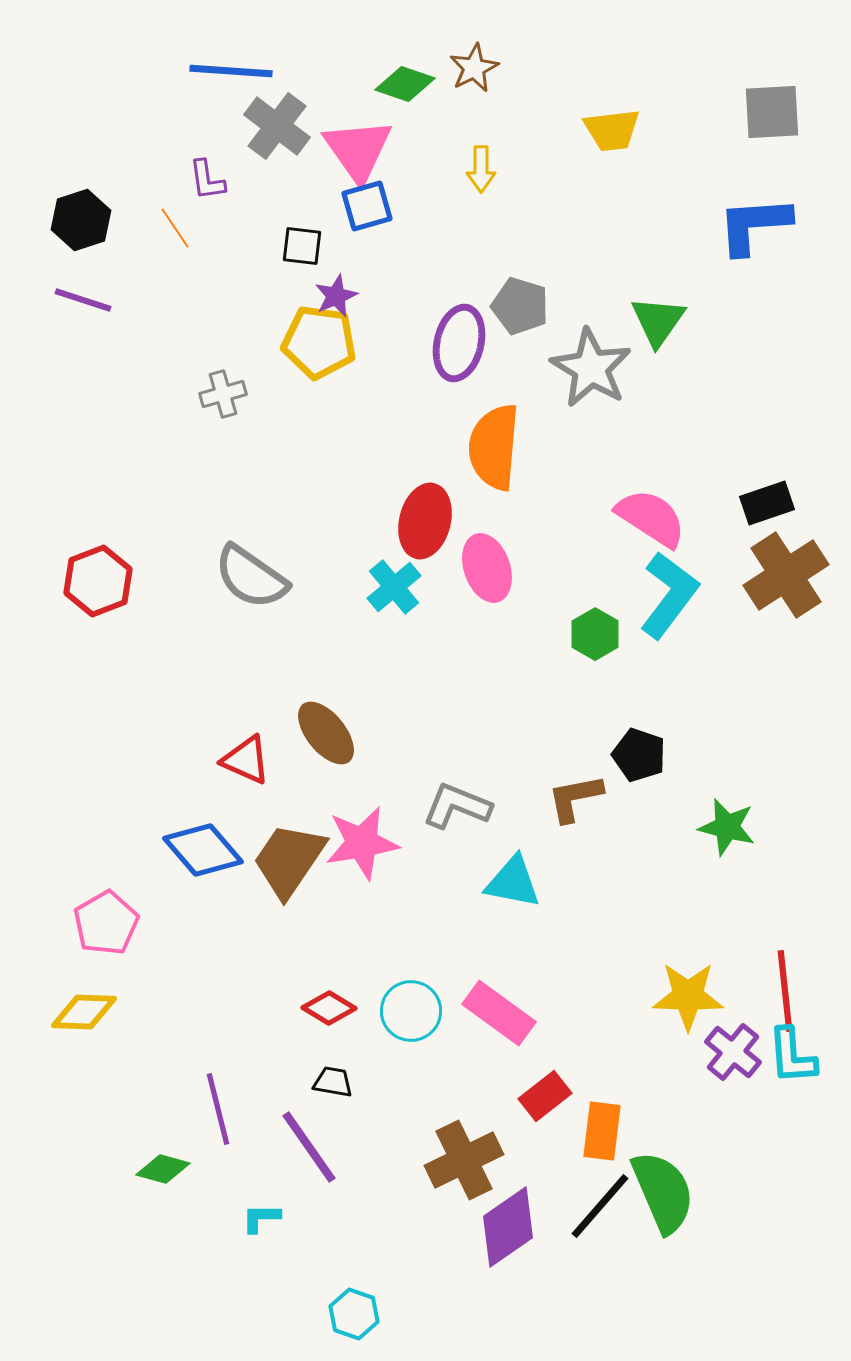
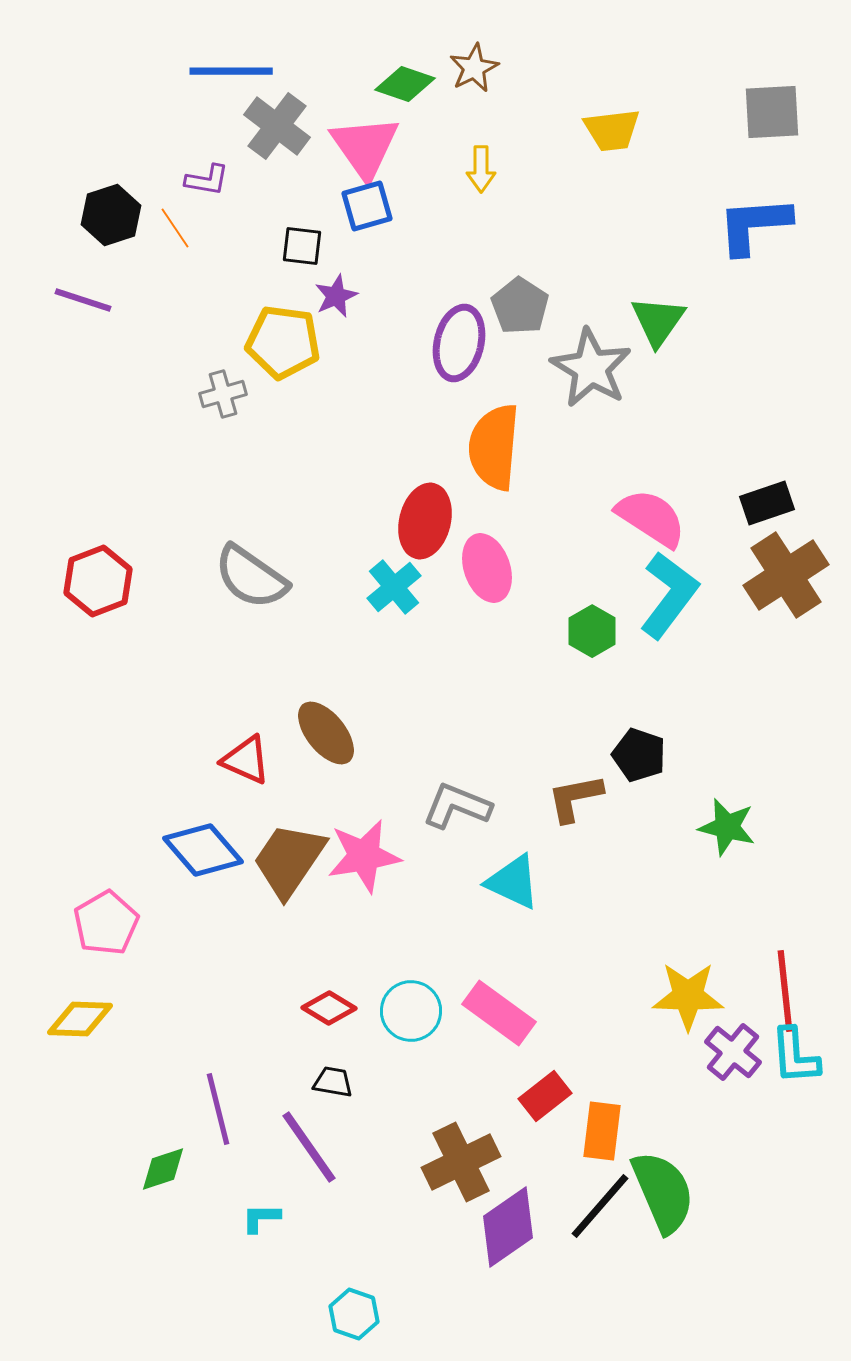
blue line at (231, 71): rotated 4 degrees counterclockwise
pink triangle at (358, 150): moved 7 px right, 3 px up
purple L-shape at (207, 180): rotated 72 degrees counterclockwise
black hexagon at (81, 220): moved 30 px right, 5 px up
gray pentagon at (520, 306): rotated 16 degrees clockwise
yellow pentagon at (319, 342): moved 36 px left
green hexagon at (595, 634): moved 3 px left, 3 px up
pink star at (362, 843): moved 2 px right, 13 px down
cyan triangle at (513, 882): rotated 14 degrees clockwise
yellow diamond at (84, 1012): moved 4 px left, 7 px down
cyan L-shape at (792, 1056): moved 3 px right
brown cross at (464, 1160): moved 3 px left, 2 px down
green diamond at (163, 1169): rotated 34 degrees counterclockwise
